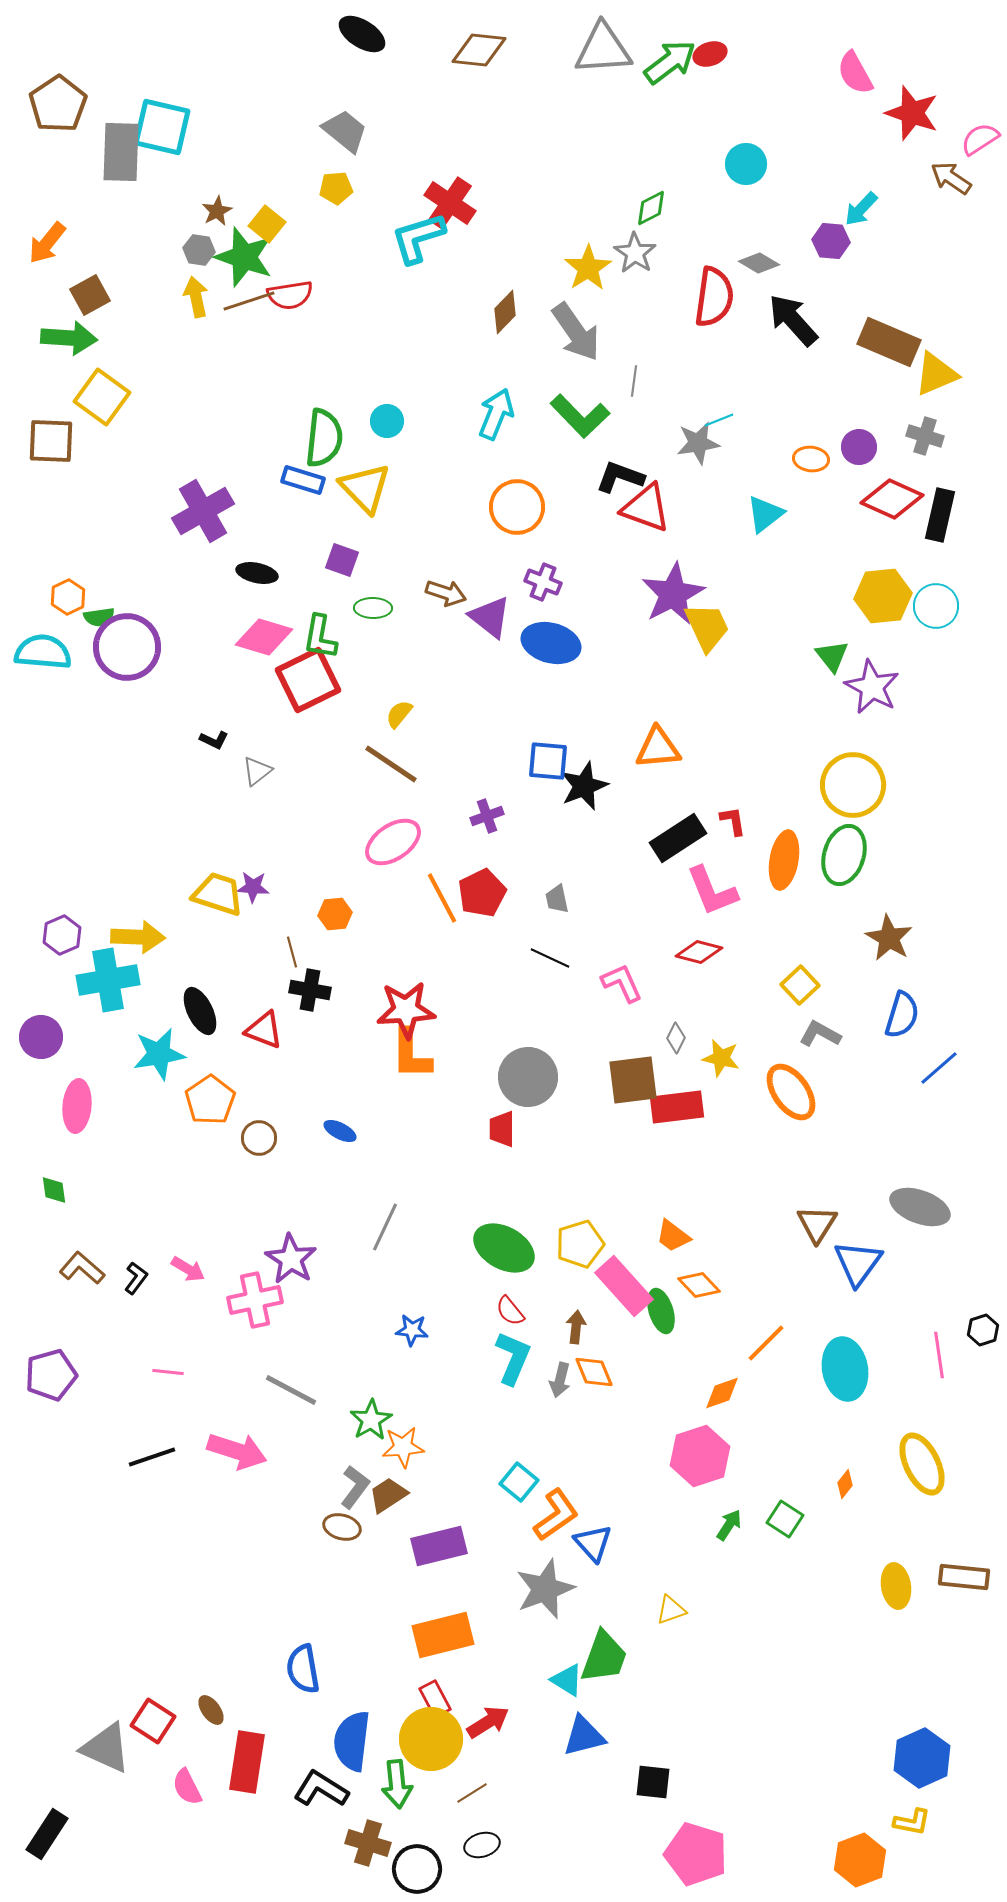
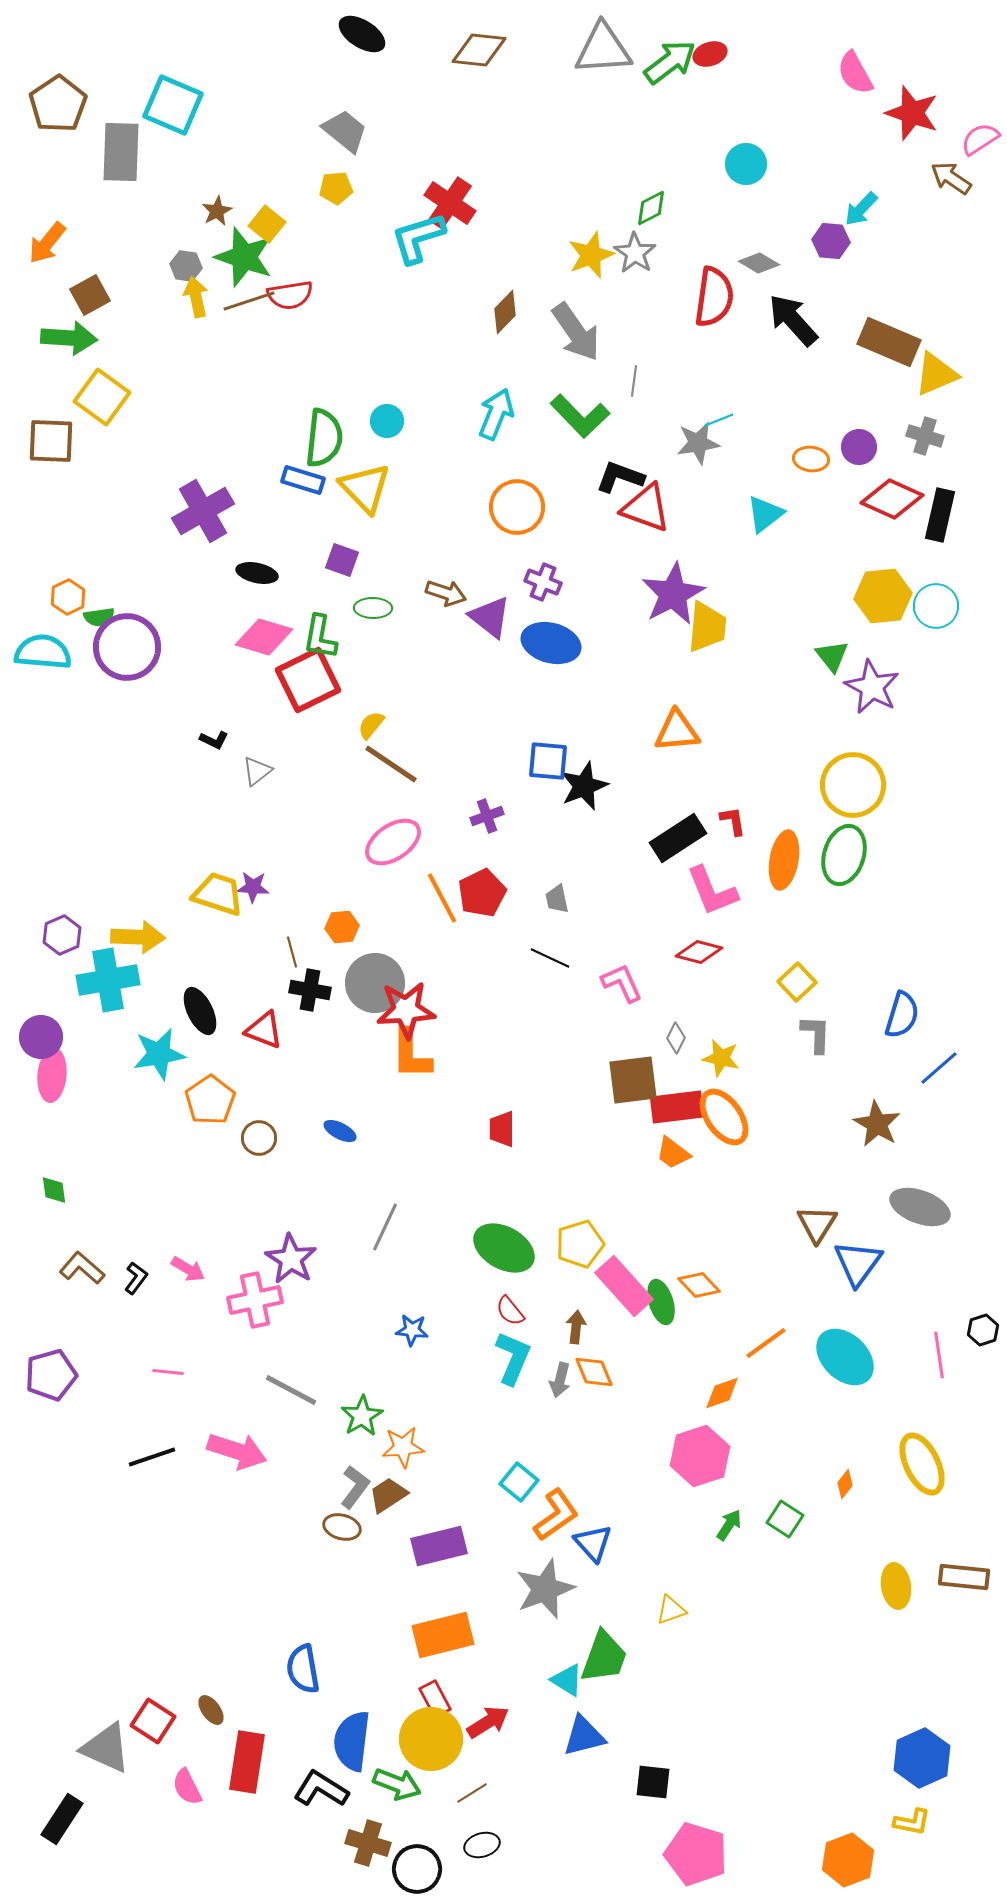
cyan square at (162, 127): moved 11 px right, 22 px up; rotated 10 degrees clockwise
gray hexagon at (199, 250): moved 13 px left, 16 px down
yellow star at (588, 268): moved 3 px right, 13 px up; rotated 12 degrees clockwise
yellow trapezoid at (707, 627): rotated 30 degrees clockwise
yellow semicircle at (399, 714): moved 28 px left, 11 px down
orange triangle at (658, 748): moved 19 px right, 17 px up
orange hexagon at (335, 914): moved 7 px right, 13 px down
brown star at (889, 938): moved 12 px left, 186 px down
yellow square at (800, 985): moved 3 px left, 3 px up
gray L-shape at (820, 1034): moved 4 px left; rotated 63 degrees clockwise
gray circle at (528, 1077): moved 153 px left, 94 px up
orange ellipse at (791, 1092): moved 67 px left, 25 px down
pink ellipse at (77, 1106): moved 25 px left, 31 px up
orange trapezoid at (673, 1236): moved 83 px up
green ellipse at (661, 1311): moved 9 px up
orange line at (766, 1343): rotated 9 degrees clockwise
cyan ellipse at (845, 1369): moved 12 px up; rotated 36 degrees counterclockwise
green star at (371, 1420): moved 9 px left, 4 px up
green arrow at (397, 1784): rotated 63 degrees counterclockwise
black rectangle at (47, 1834): moved 15 px right, 15 px up
orange hexagon at (860, 1860): moved 12 px left
